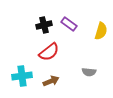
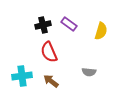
black cross: moved 1 px left
red semicircle: rotated 105 degrees clockwise
brown arrow: rotated 119 degrees counterclockwise
